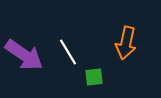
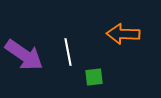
orange arrow: moved 3 px left, 9 px up; rotated 80 degrees clockwise
white line: rotated 20 degrees clockwise
